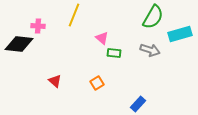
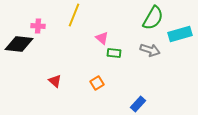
green semicircle: moved 1 px down
